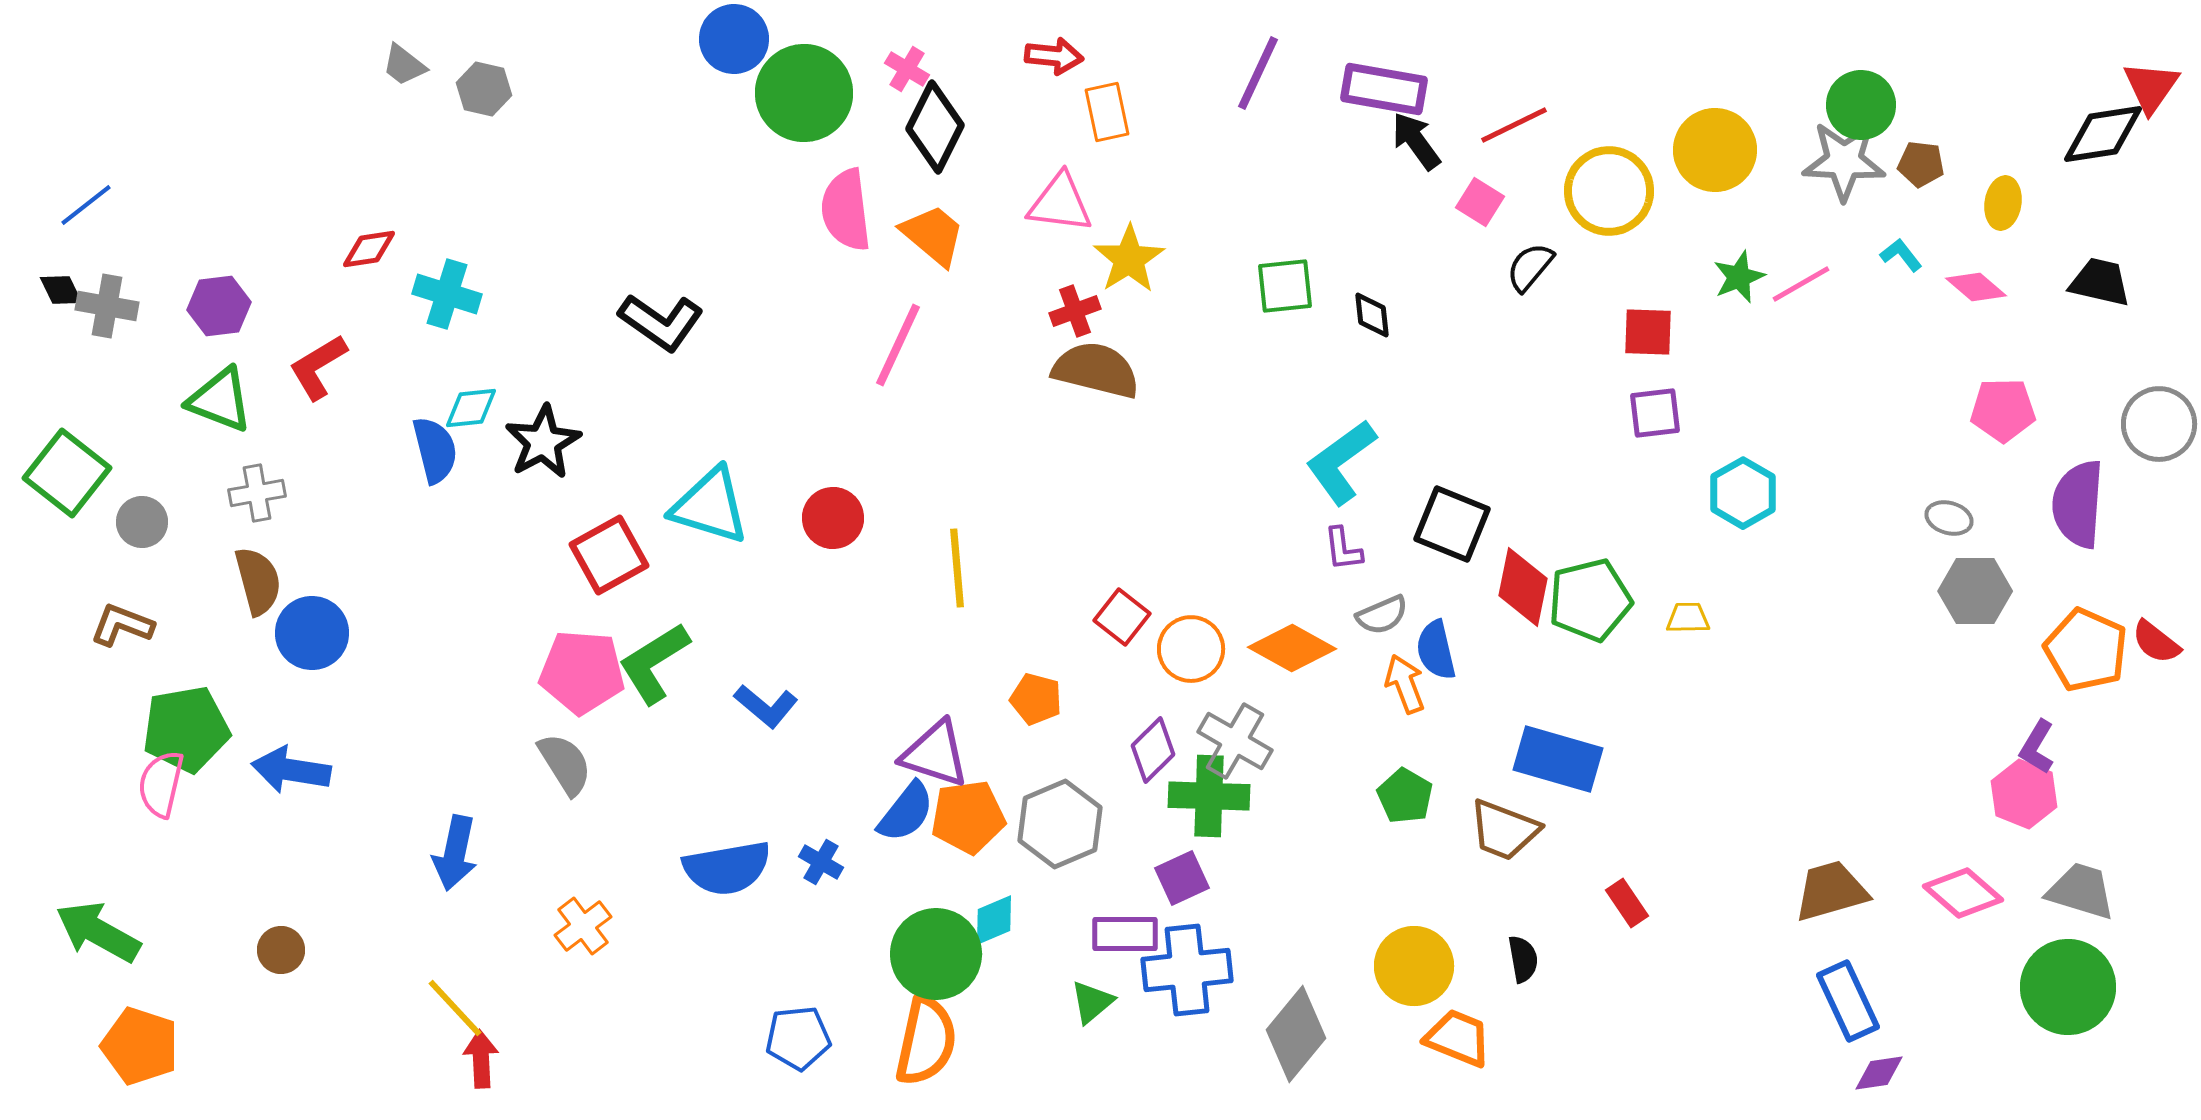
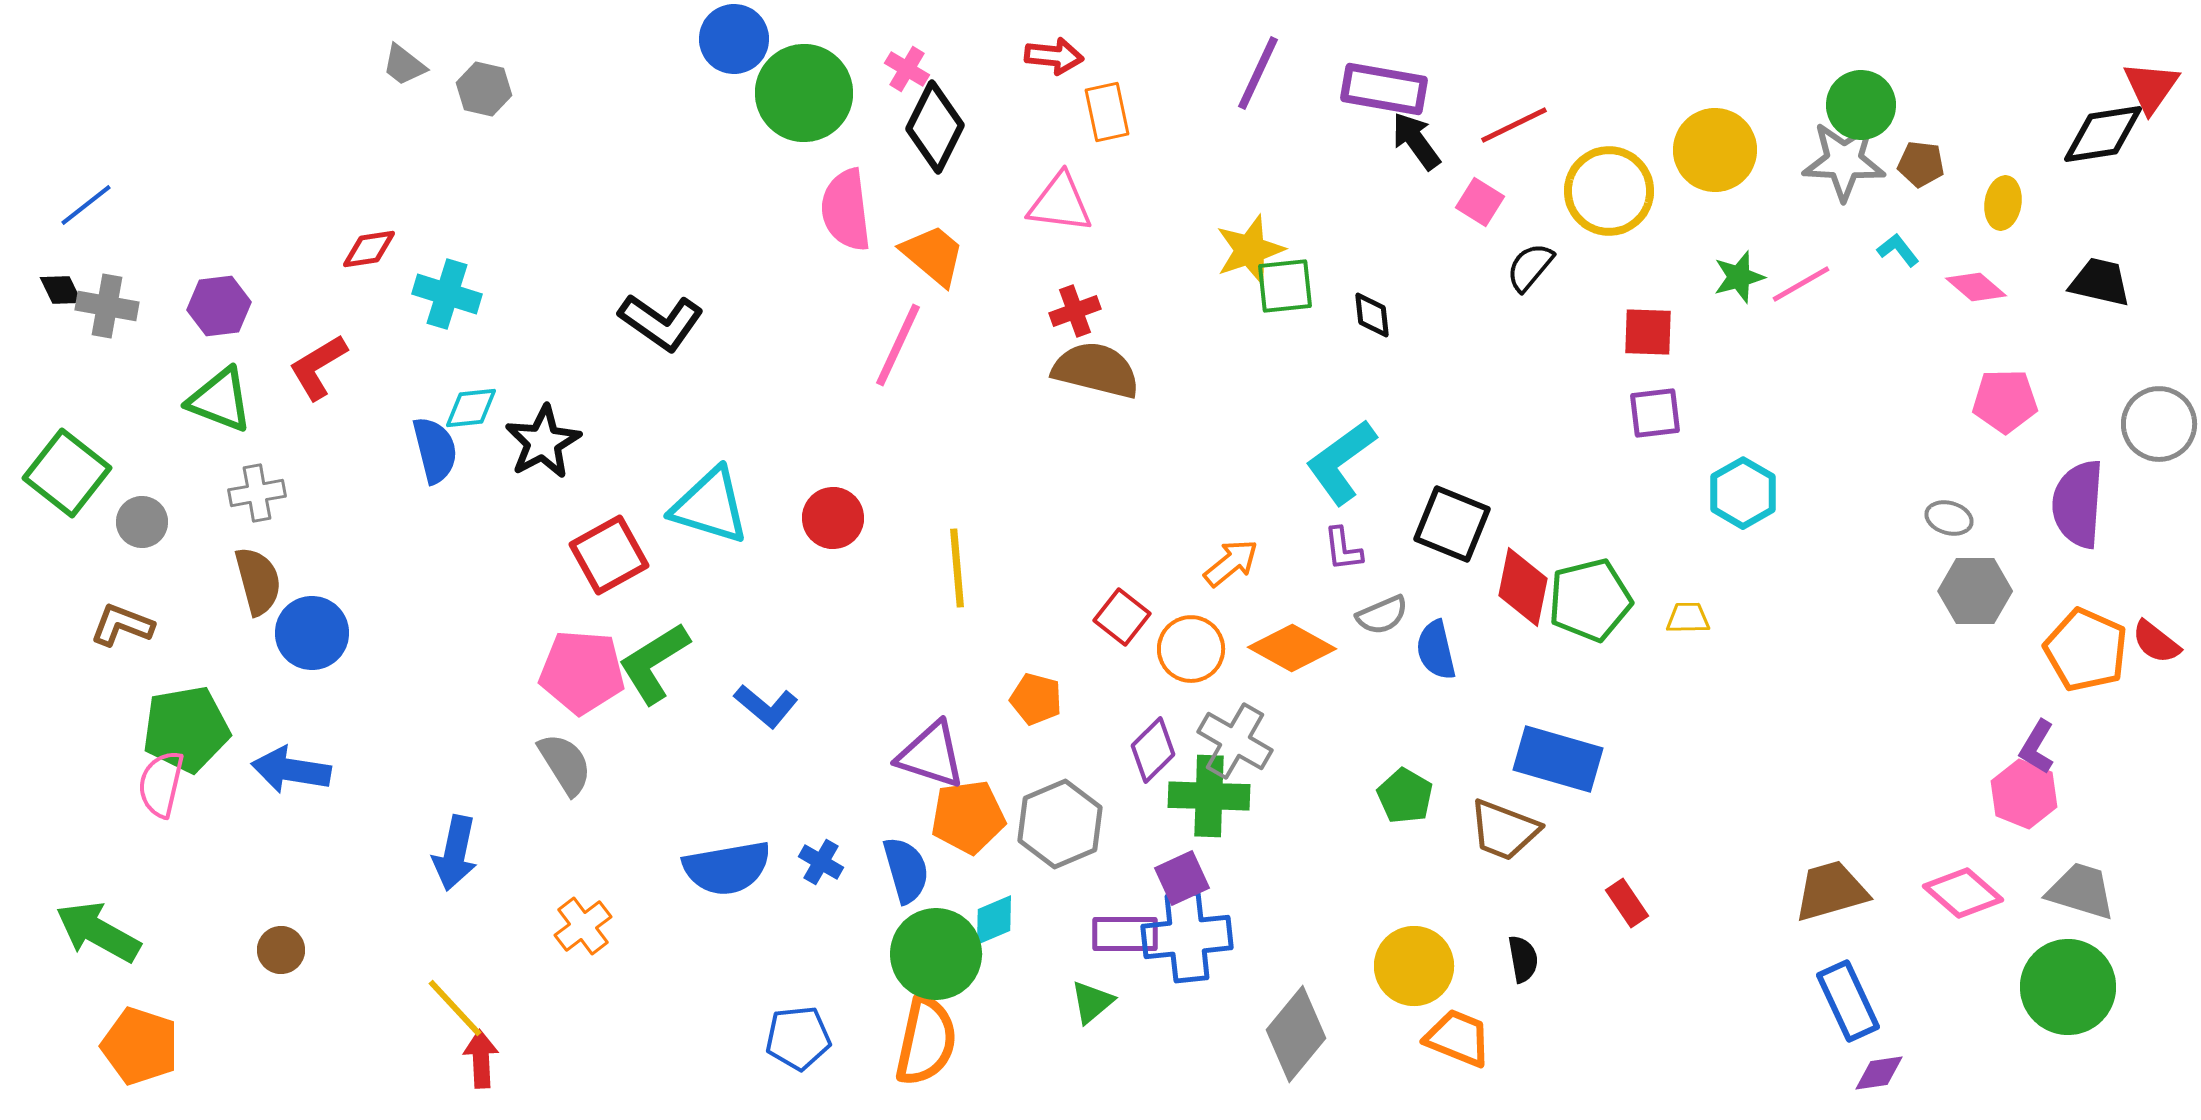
orange trapezoid at (933, 235): moved 20 px down
cyan L-shape at (1901, 255): moved 3 px left, 5 px up
yellow star at (1129, 259): moved 121 px right, 9 px up; rotated 14 degrees clockwise
green star at (1739, 277): rotated 6 degrees clockwise
pink pentagon at (2003, 410): moved 2 px right, 9 px up
orange arrow at (1405, 684): moved 174 px left, 121 px up; rotated 72 degrees clockwise
purple triangle at (935, 754): moved 4 px left, 1 px down
blue semicircle at (906, 812): moved 58 px down; rotated 54 degrees counterclockwise
blue cross at (1187, 970): moved 33 px up
